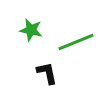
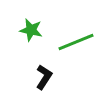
black L-shape: moved 3 px left, 4 px down; rotated 45 degrees clockwise
